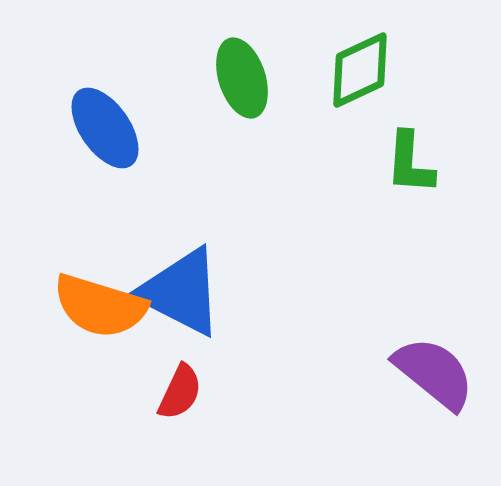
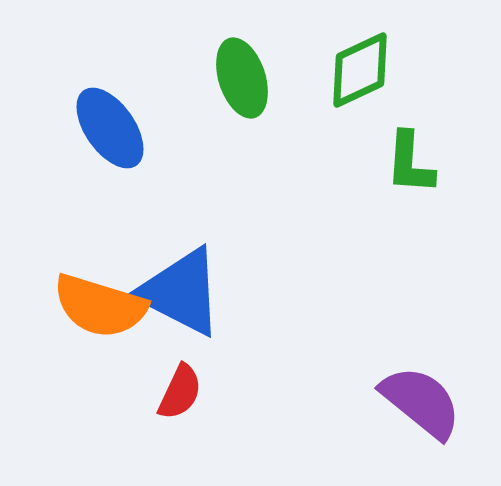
blue ellipse: moved 5 px right
purple semicircle: moved 13 px left, 29 px down
